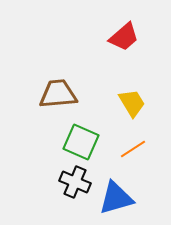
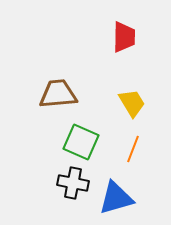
red trapezoid: rotated 48 degrees counterclockwise
orange line: rotated 36 degrees counterclockwise
black cross: moved 2 px left, 1 px down; rotated 12 degrees counterclockwise
